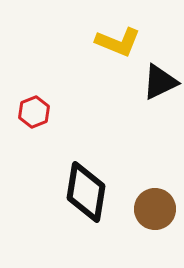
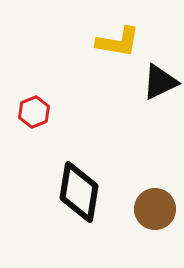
yellow L-shape: rotated 12 degrees counterclockwise
black diamond: moved 7 px left
